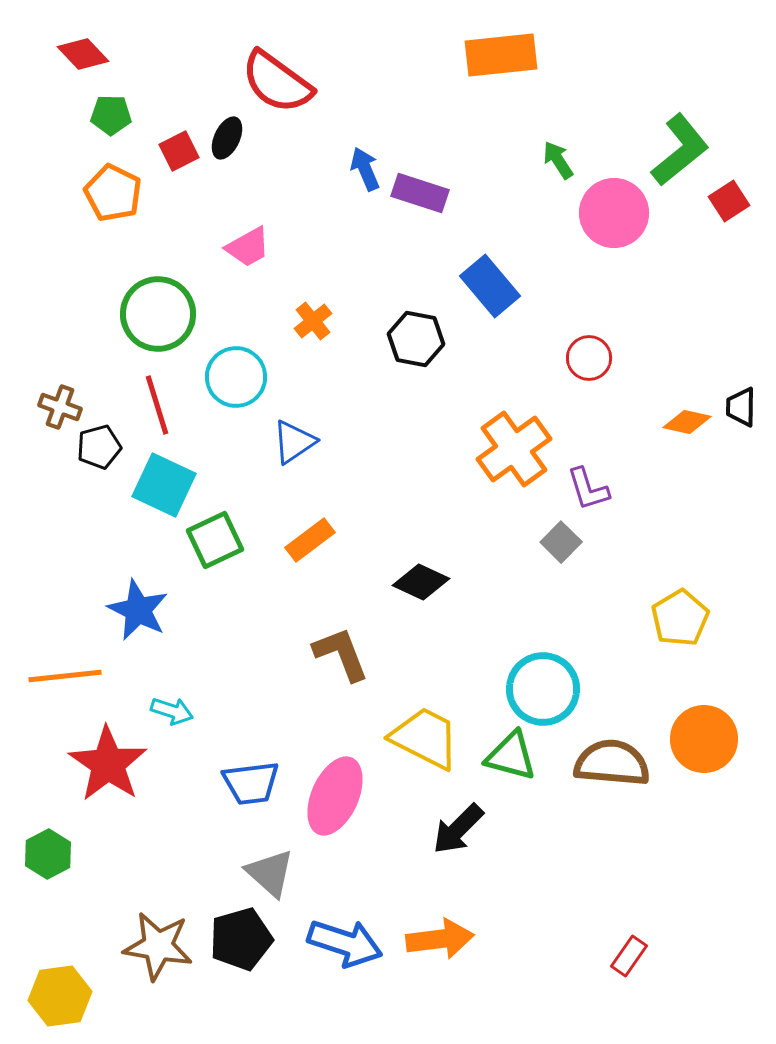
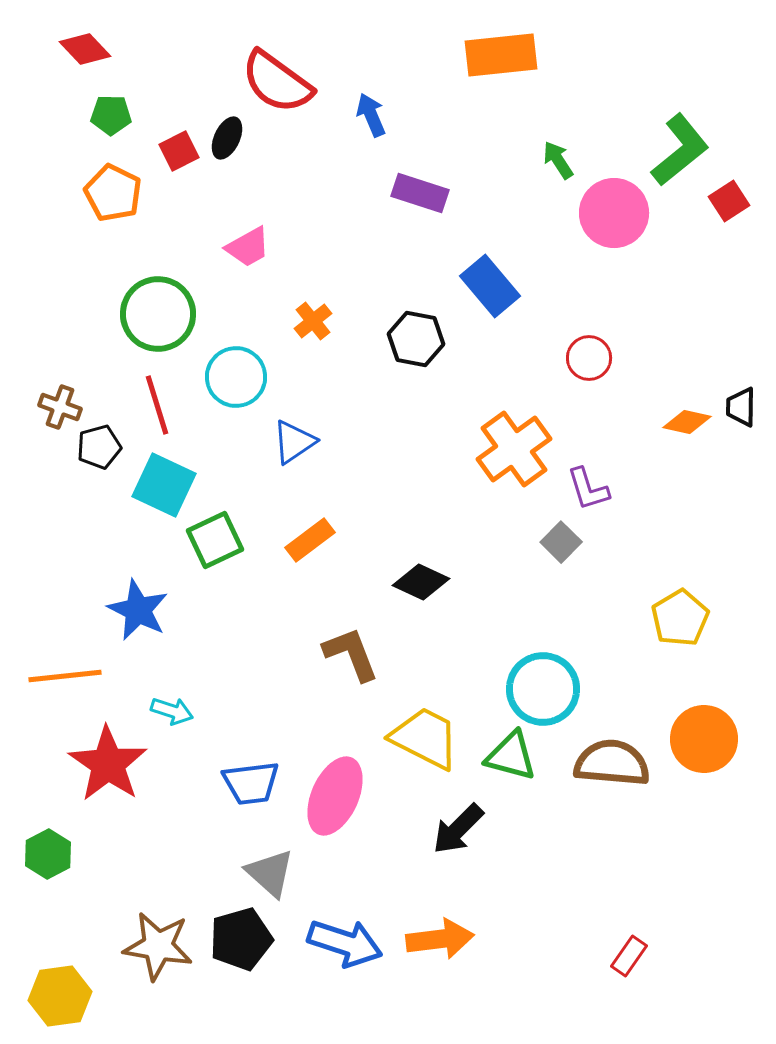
red diamond at (83, 54): moved 2 px right, 5 px up
blue arrow at (365, 169): moved 6 px right, 54 px up
brown L-shape at (341, 654): moved 10 px right
